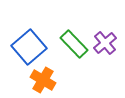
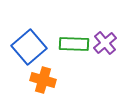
green rectangle: rotated 44 degrees counterclockwise
orange cross: rotated 15 degrees counterclockwise
